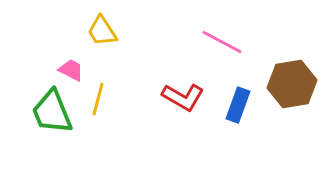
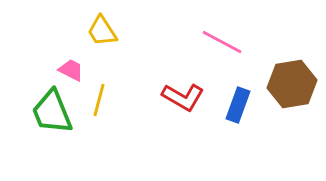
yellow line: moved 1 px right, 1 px down
